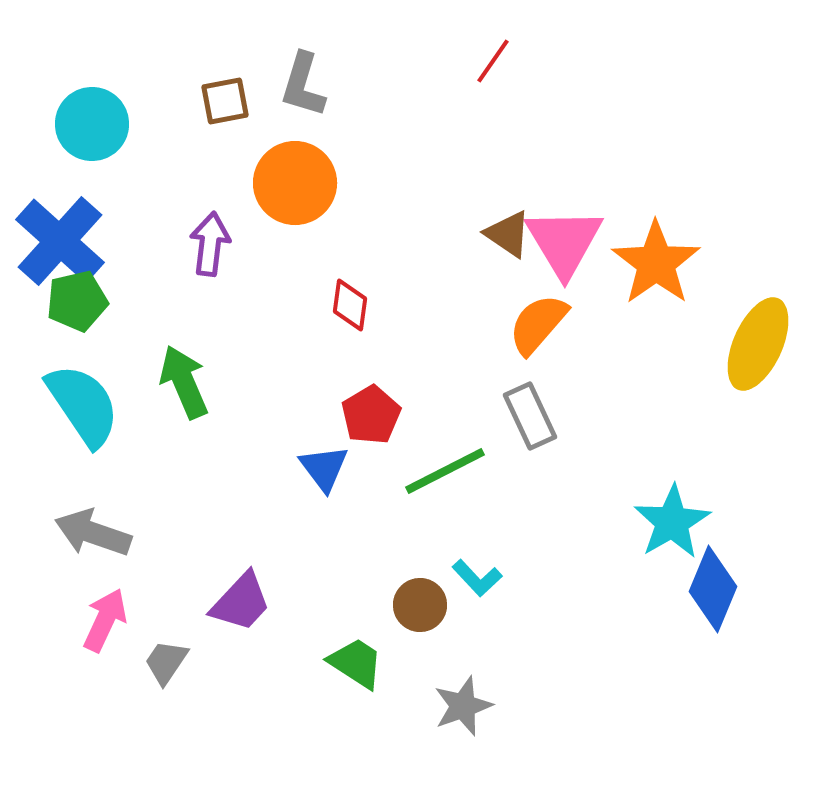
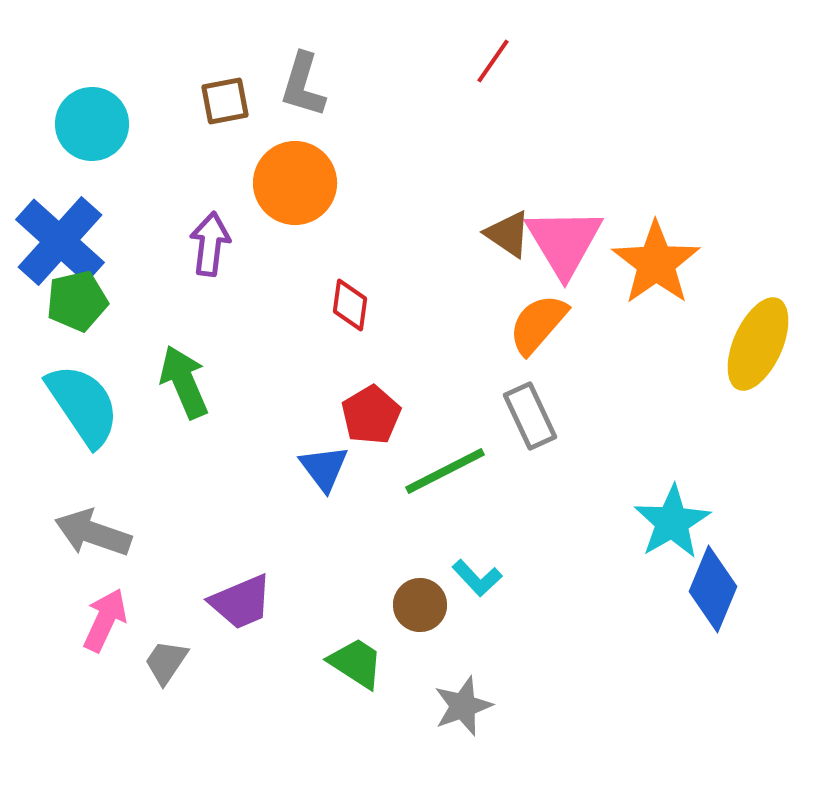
purple trapezoid: rotated 24 degrees clockwise
